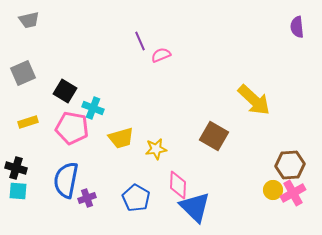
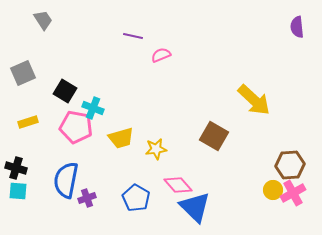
gray trapezoid: moved 14 px right; rotated 110 degrees counterclockwise
purple line: moved 7 px left, 5 px up; rotated 54 degrees counterclockwise
pink pentagon: moved 4 px right, 1 px up
pink diamond: rotated 44 degrees counterclockwise
